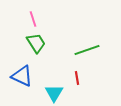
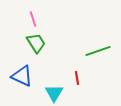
green line: moved 11 px right, 1 px down
